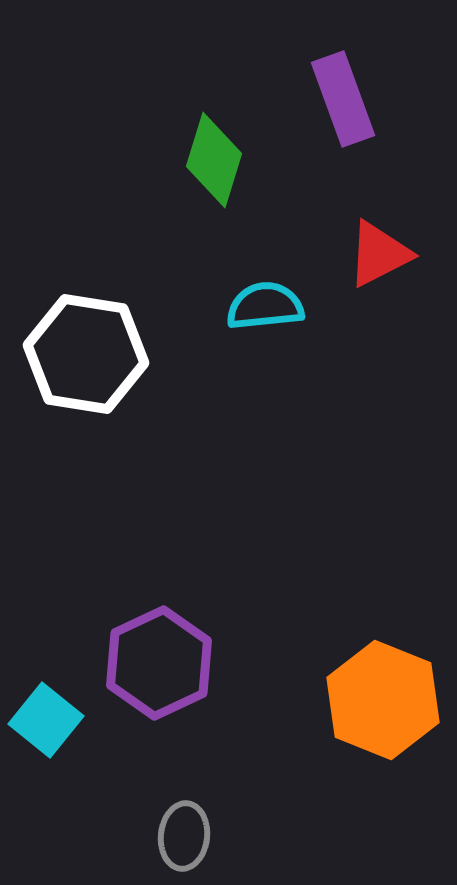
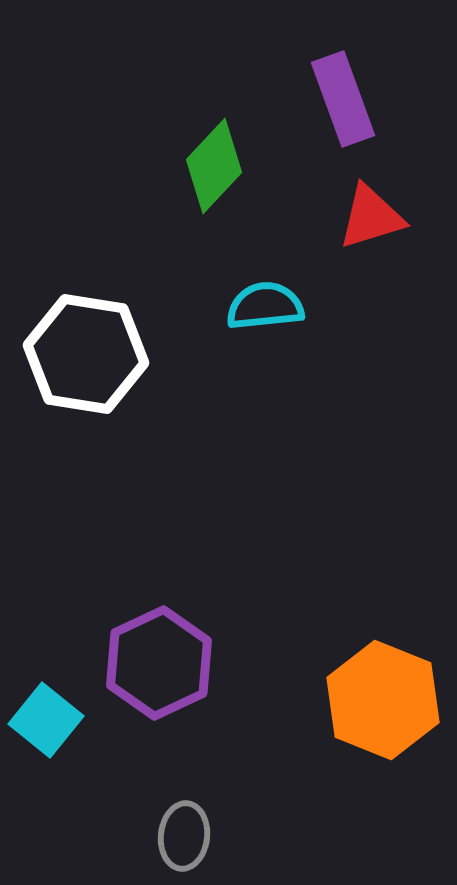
green diamond: moved 6 px down; rotated 26 degrees clockwise
red triangle: moved 8 px left, 37 px up; rotated 10 degrees clockwise
